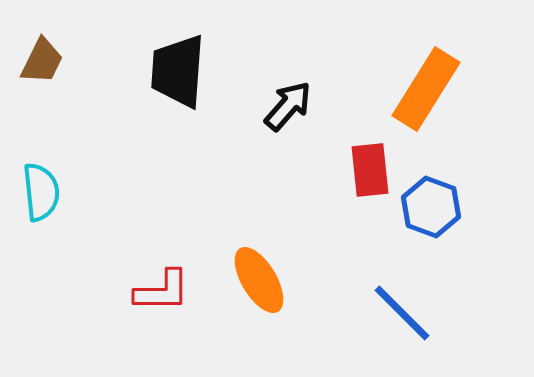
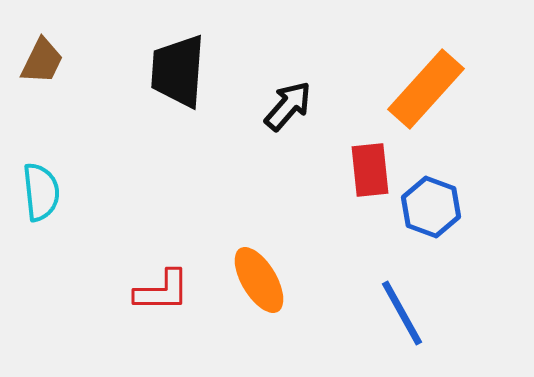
orange rectangle: rotated 10 degrees clockwise
blue line: rotated 16 degrees clockwise
